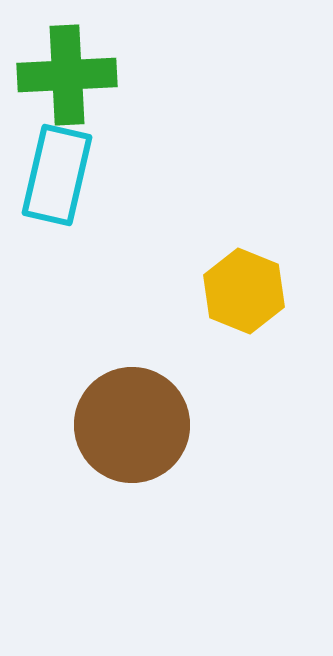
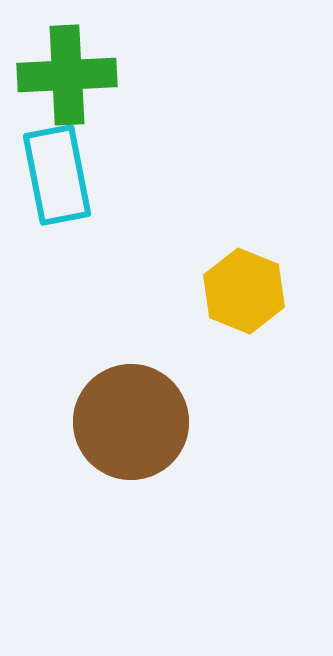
cyan rectangle: rotated 24 degrees counterclockwise
brown circle: moved 1 px left, 3 px up
